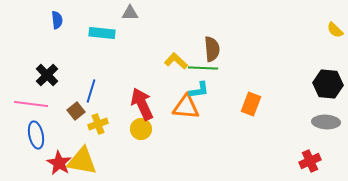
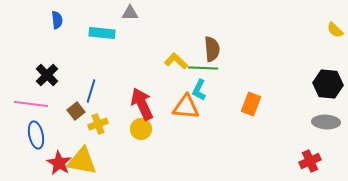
cyan L-shape: rotated 125 degrees clockwise
